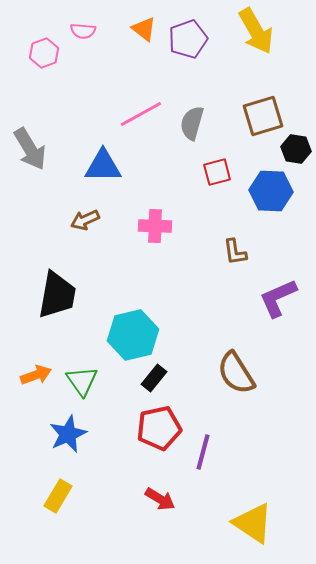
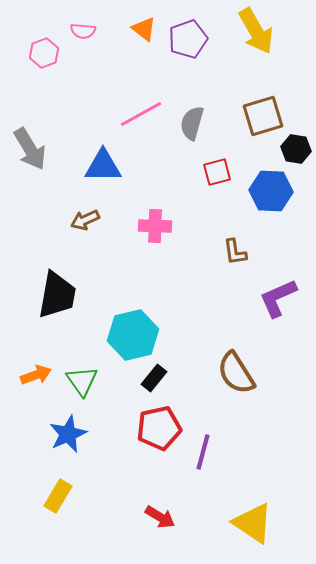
red arrow: moved 18 px down
